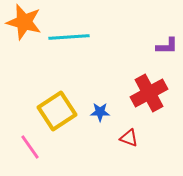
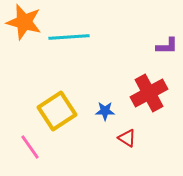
blue star: moved 5 px right, 1 px up
red triangle: moved 2 px left; rotated 12 degrees clockwise
